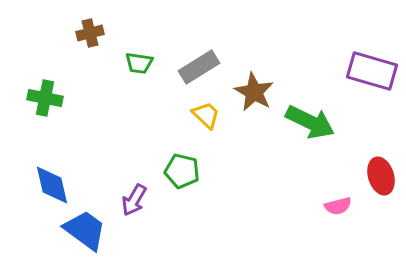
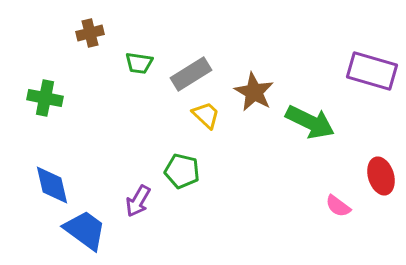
gray rectangle: moved 8 px left, 7 px down
purple arrow: moved 4 px right, 1 px down
pink semicircle: rotated 52 degrees clockwise
